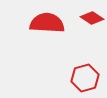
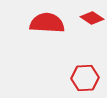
red hexagon: rotated 12 degrees clockwise
